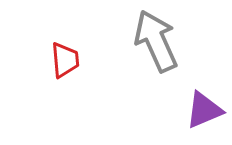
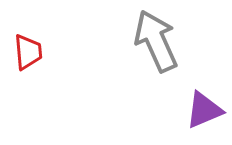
red trapezoid: moved 37 px left, 8 px up
